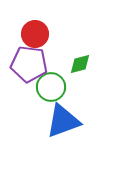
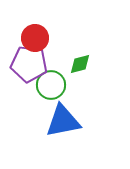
red circle: moved 4 px down
green circle: moved 2 px up
blue triangle: rotated 9 degrees clockwise
